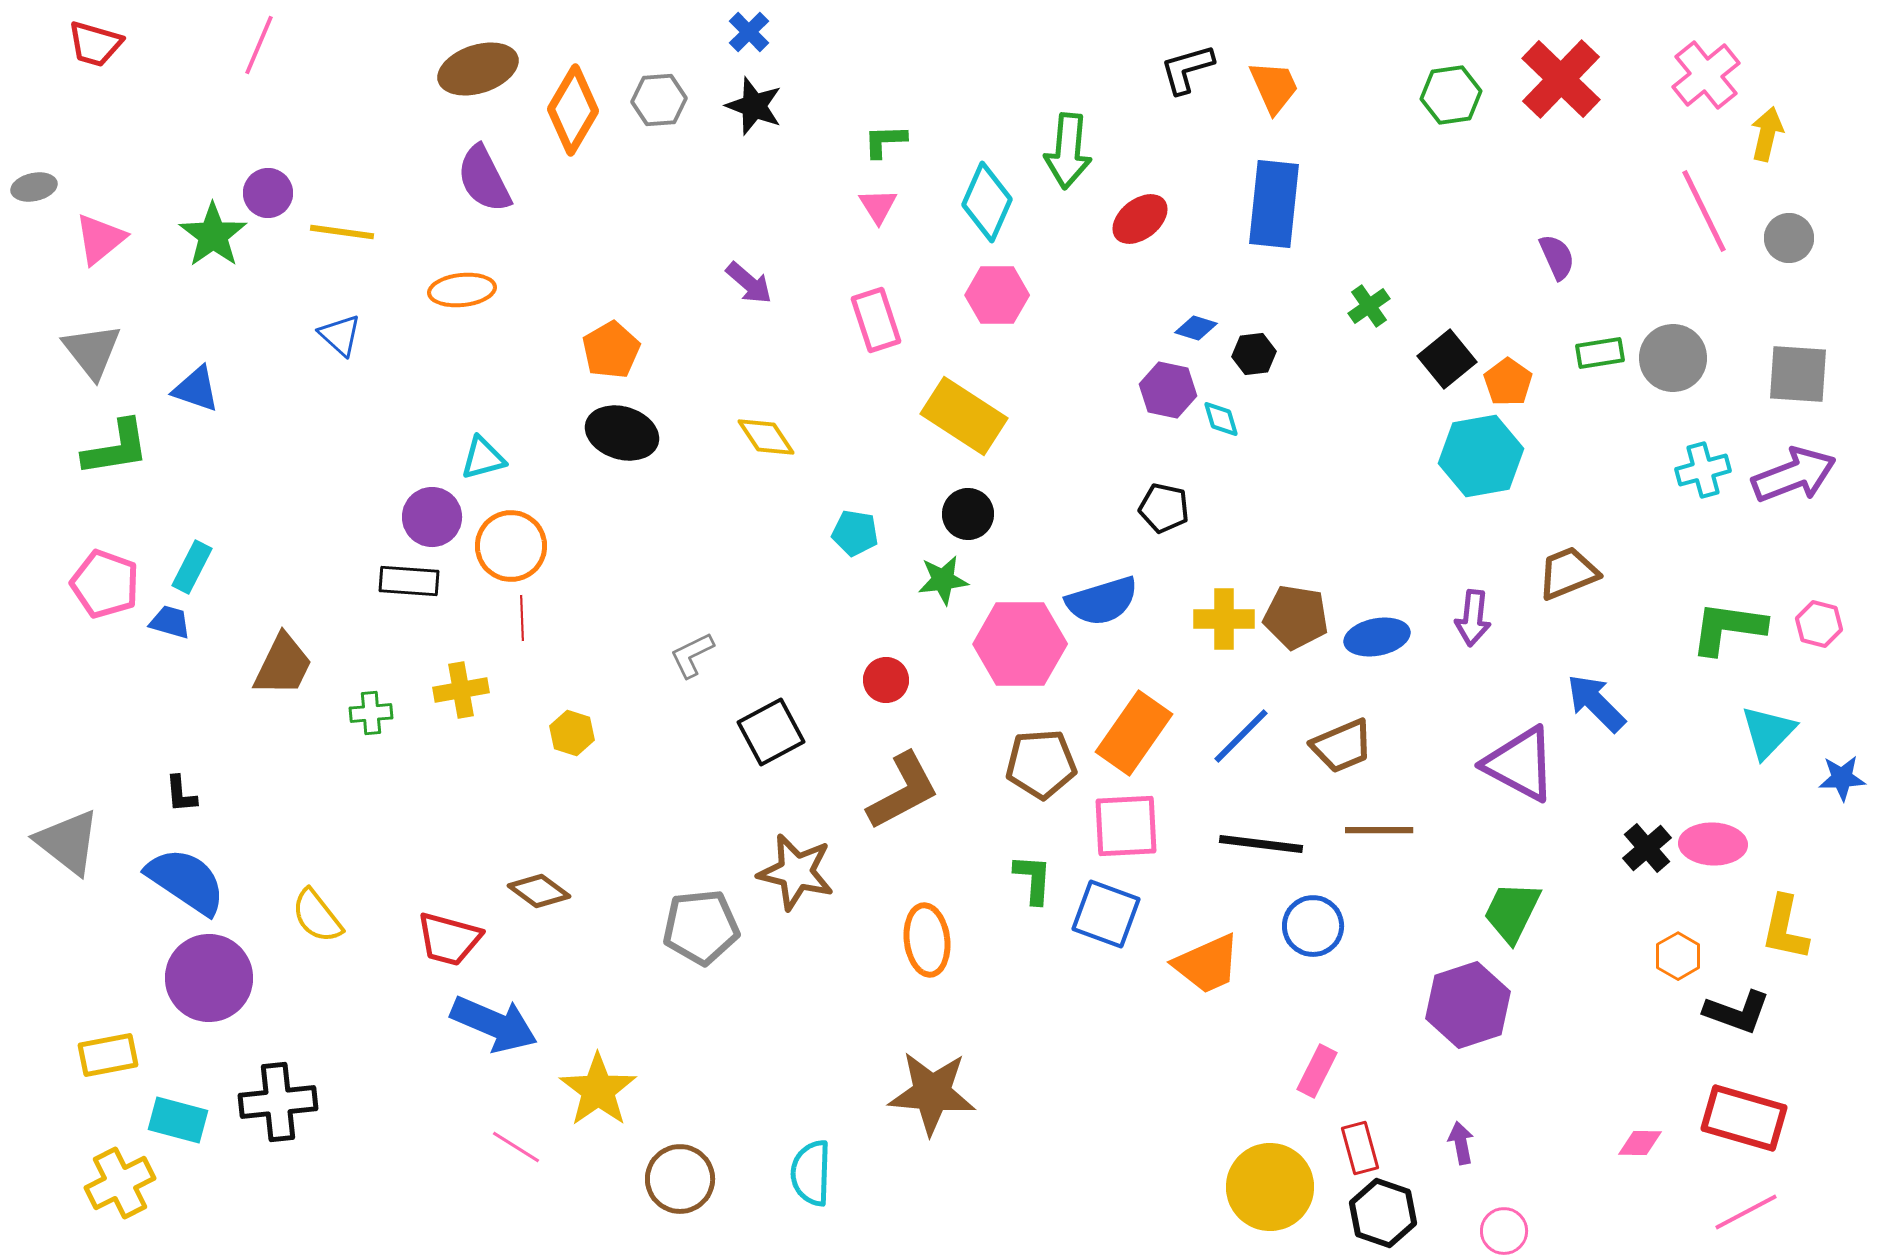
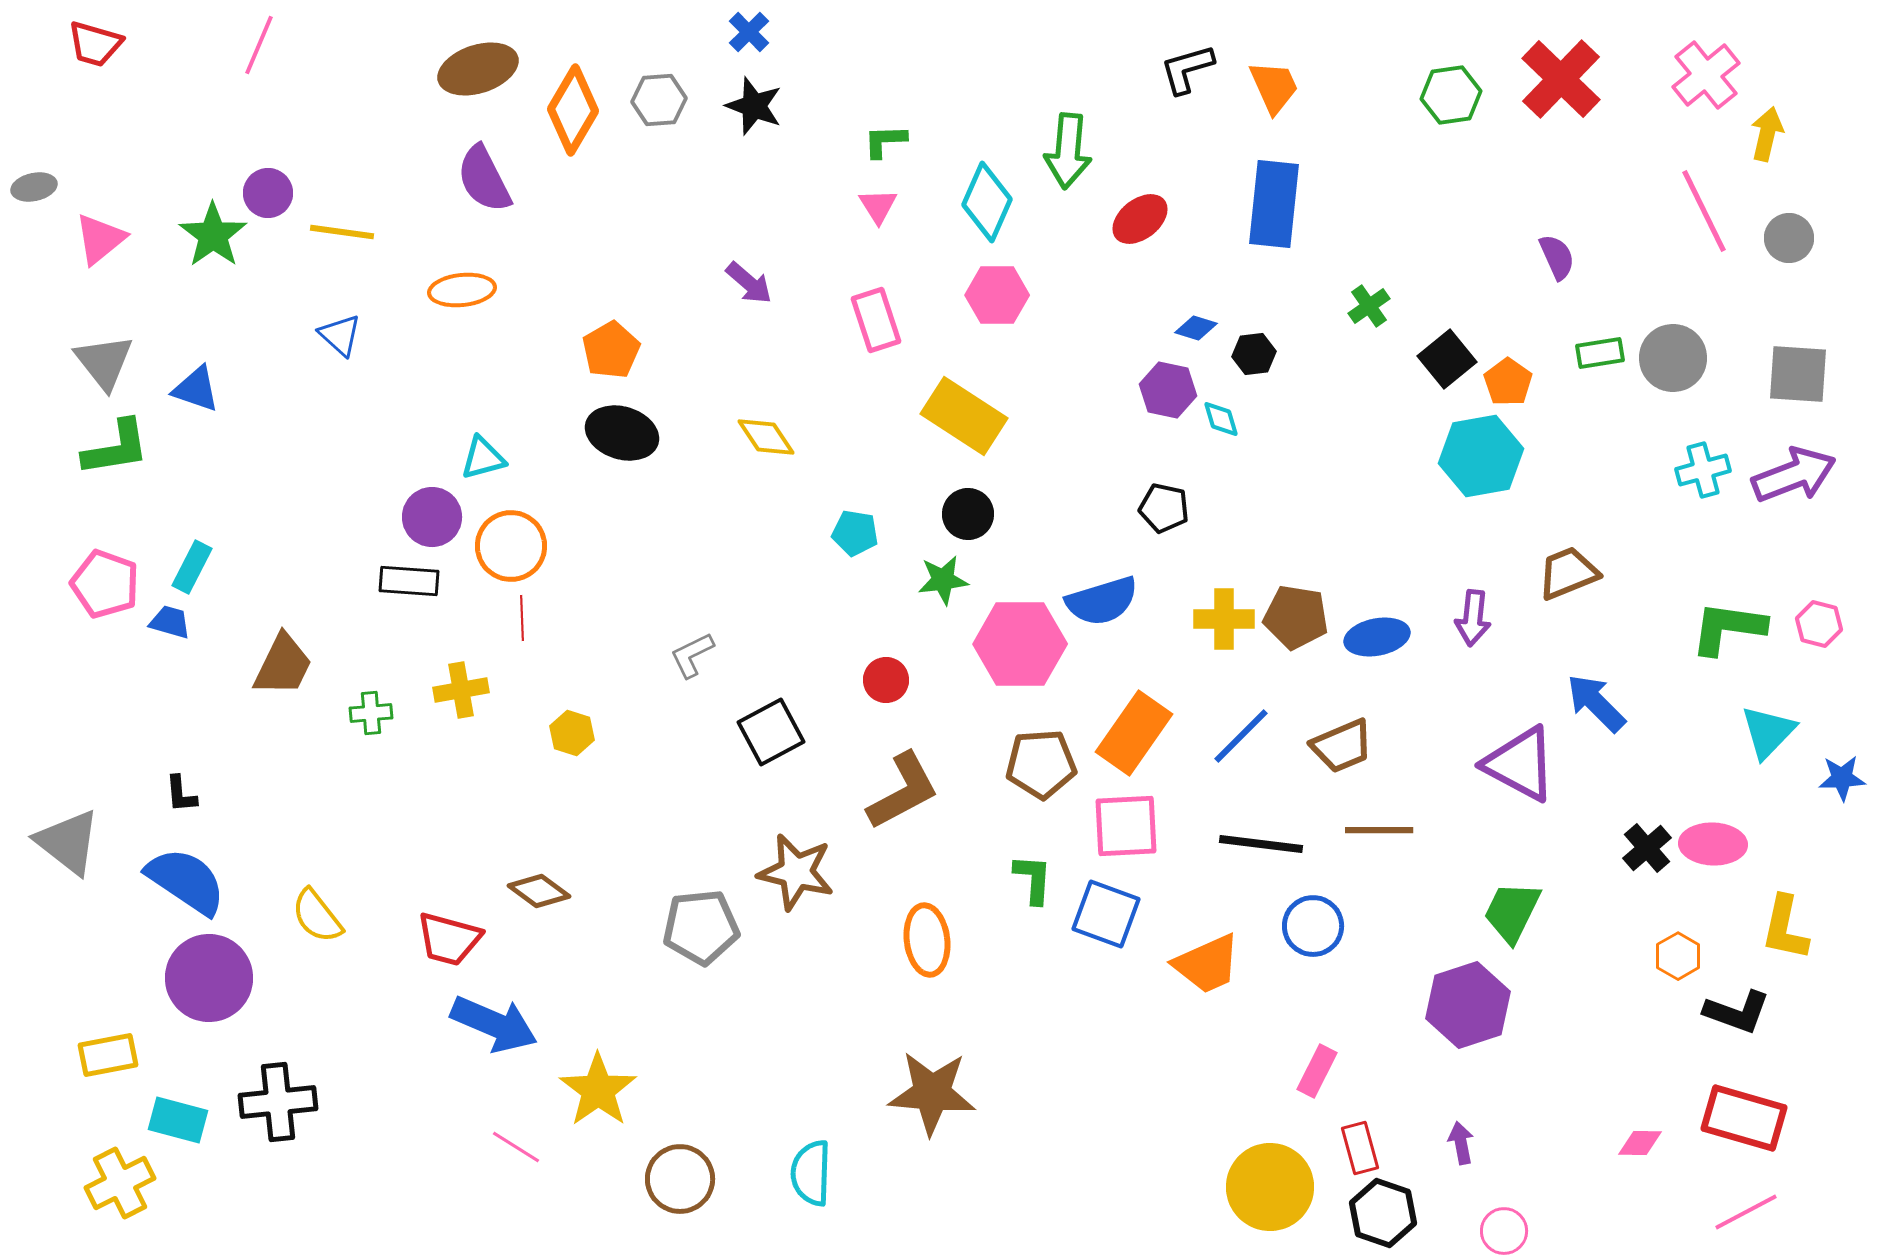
gray triangle at (92, 351): moved 12 px right, 11 px down
